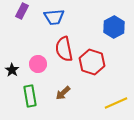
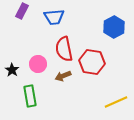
red hexagon: rotated 10 degrees counterclockwise
brown arrow: moved 17 px up; rotated 21 degrees clockwise
yellow line: moved 1 px up
